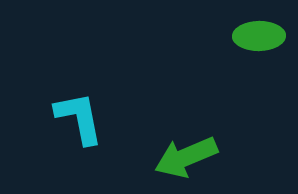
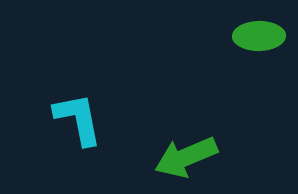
cyan L-shape: moved 1 px left, 1 px down
